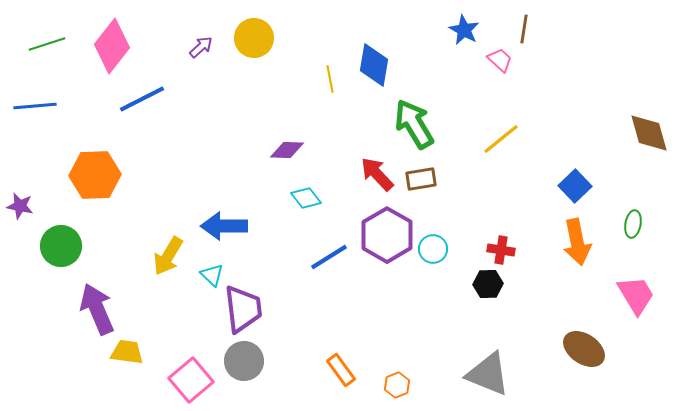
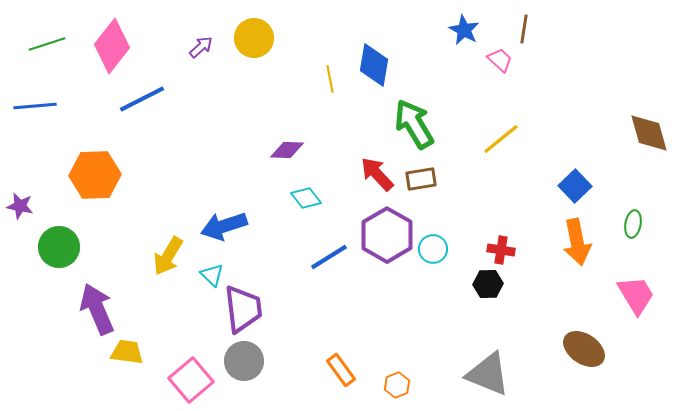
blue arrow at (224, 226): rotated 18 degrees counterclockwise
green circle at (61, 246): moved 2 px left, 1 px down
